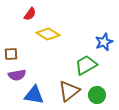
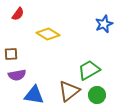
red semicircle: moved 12 px left
blue star: moved 18 px up
green trapezoid: moved 3 px right, 5 px down
